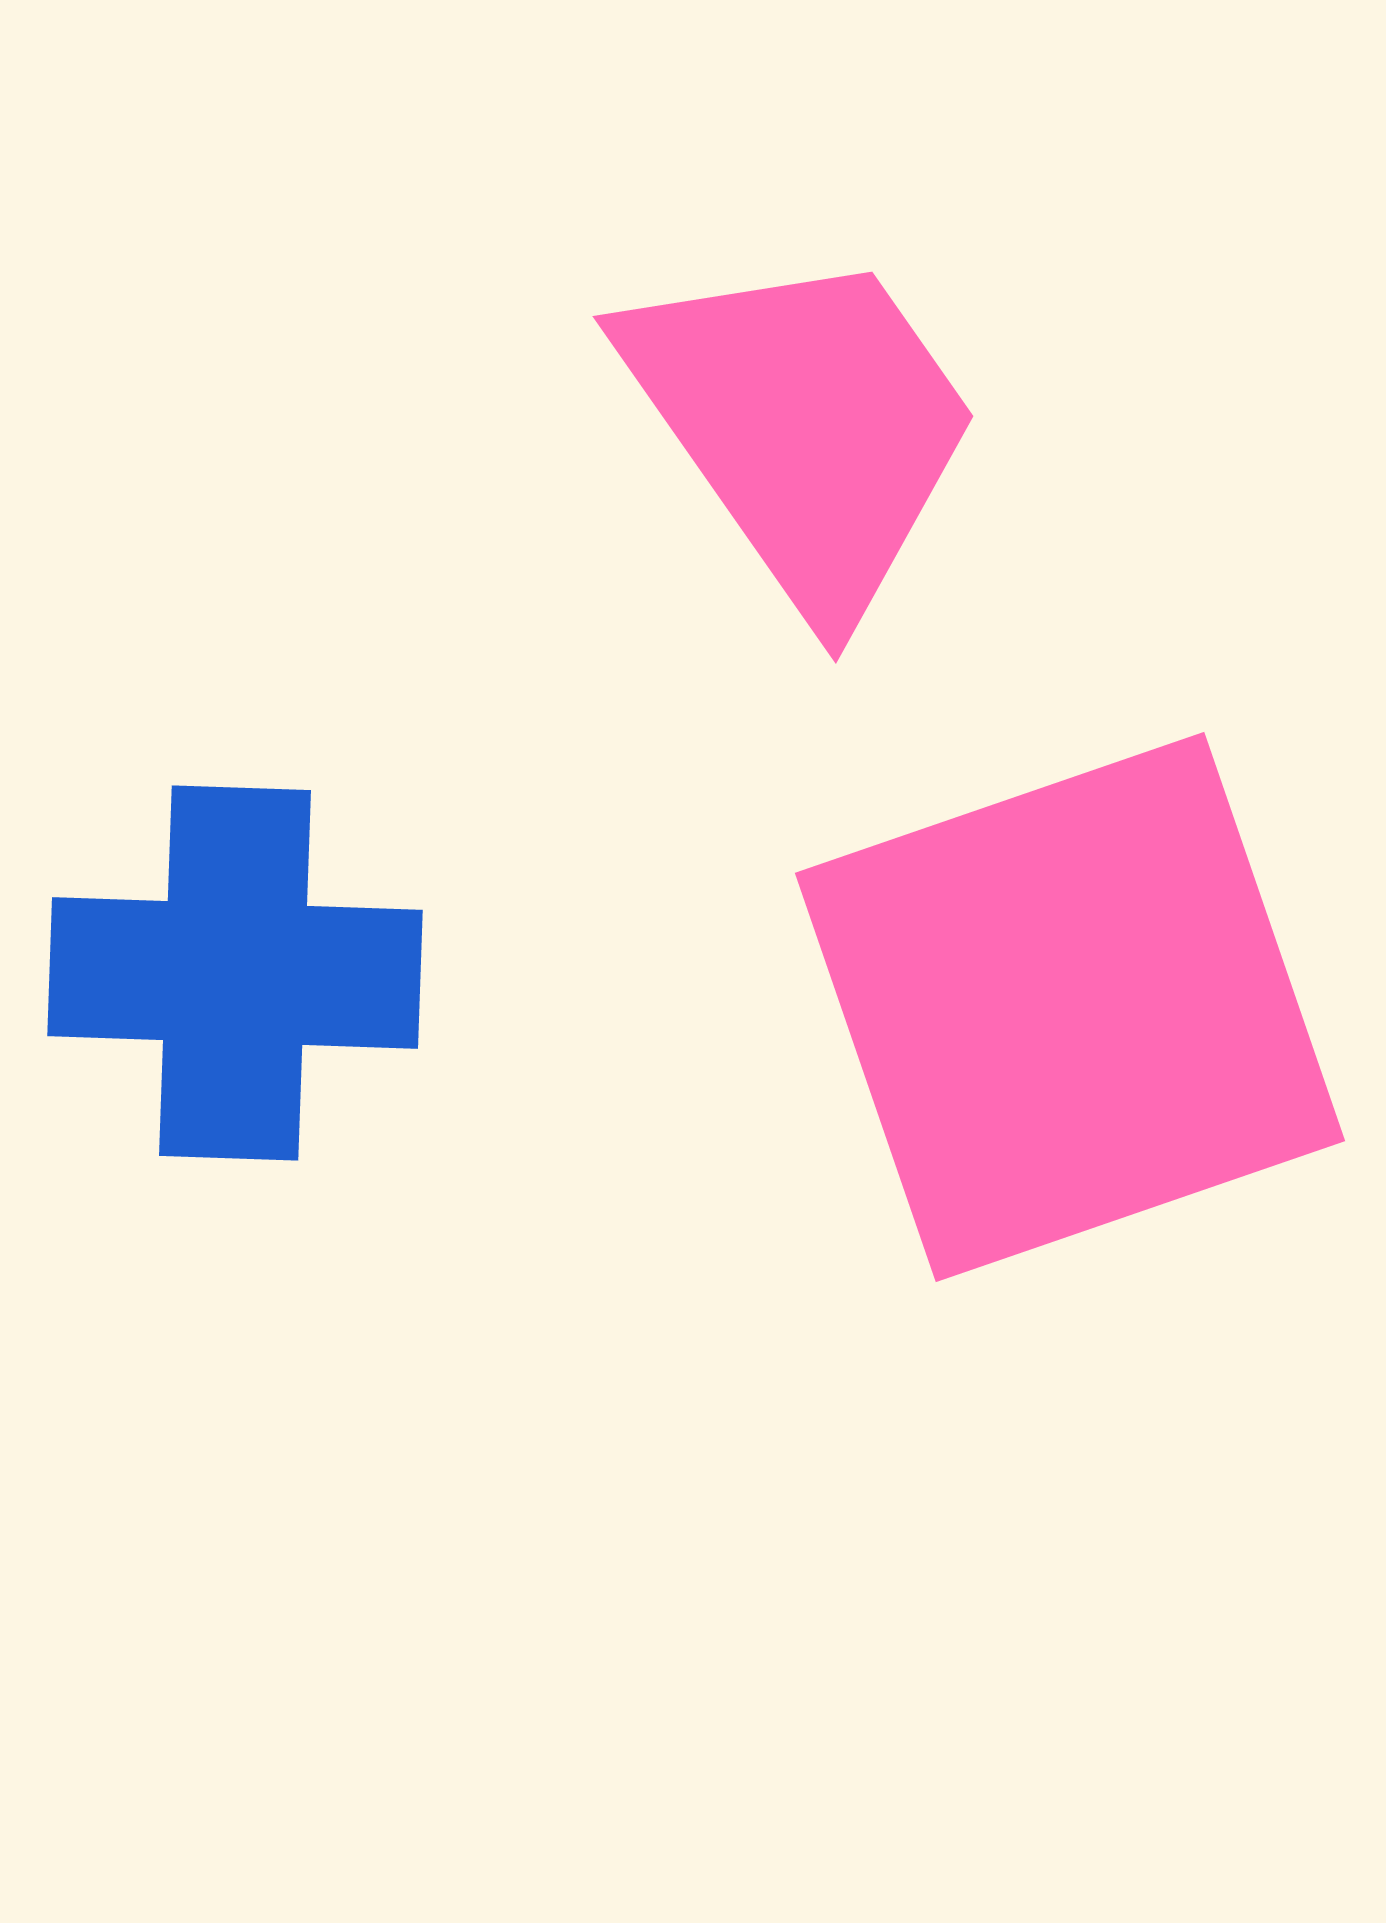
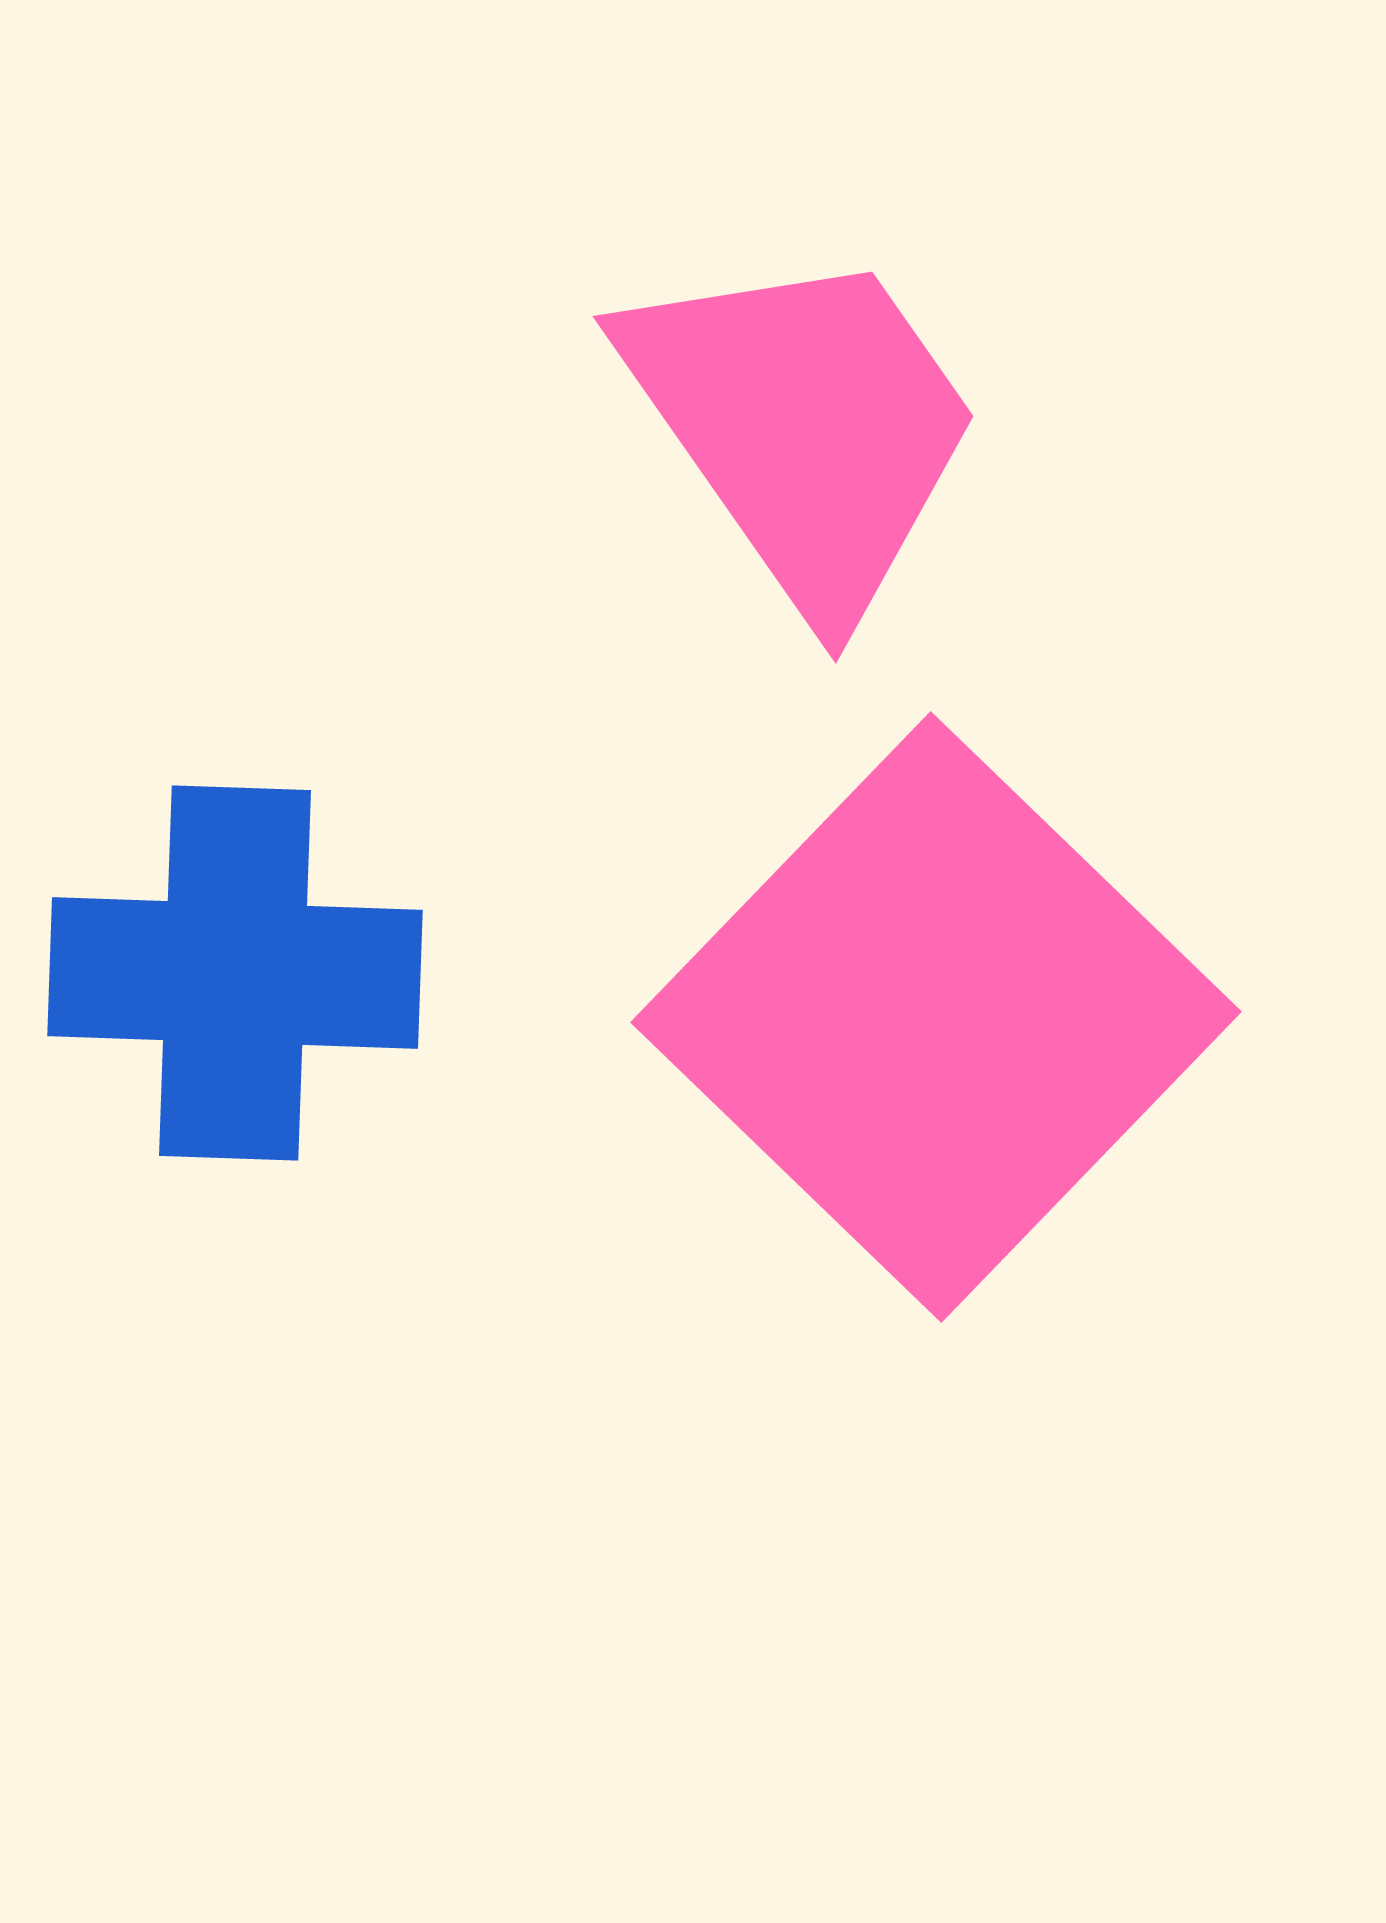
pink square: moved 134 px left, 10 px down; rotated 27 degrees counterclockwise
